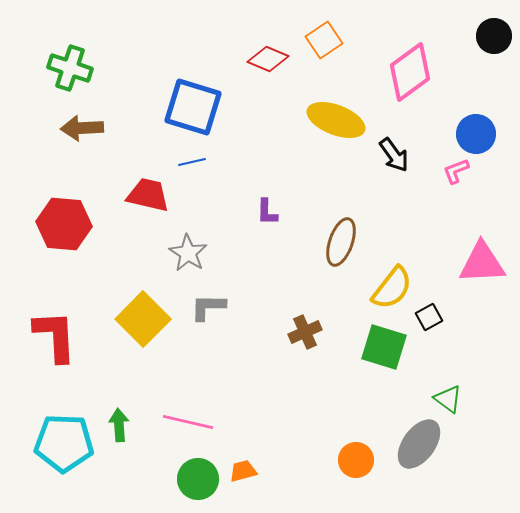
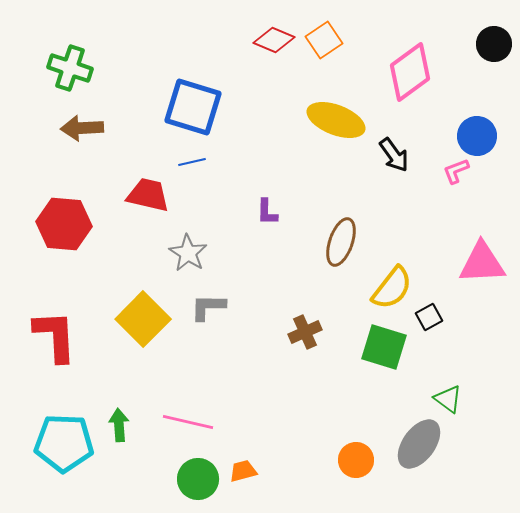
black circle: moved 8 px down
red diamond: moved 6 px right, 19 px up
blue circle: moved 1 px right, 2 px down
